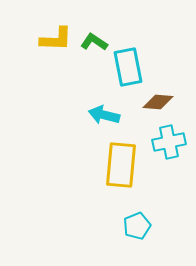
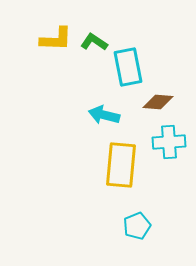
cyan cross: rotated 8 degrees clockwise
